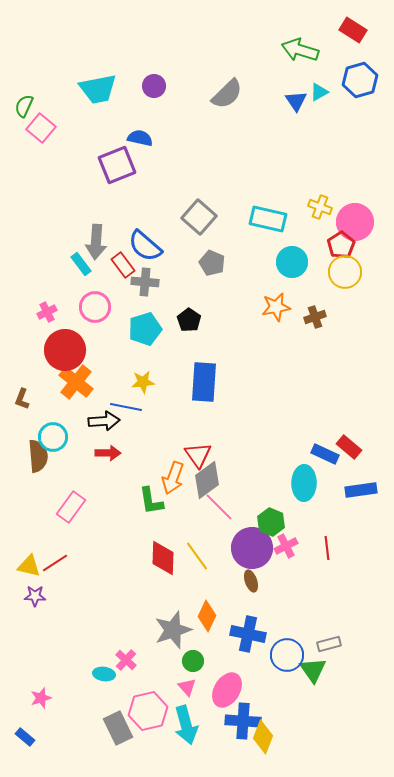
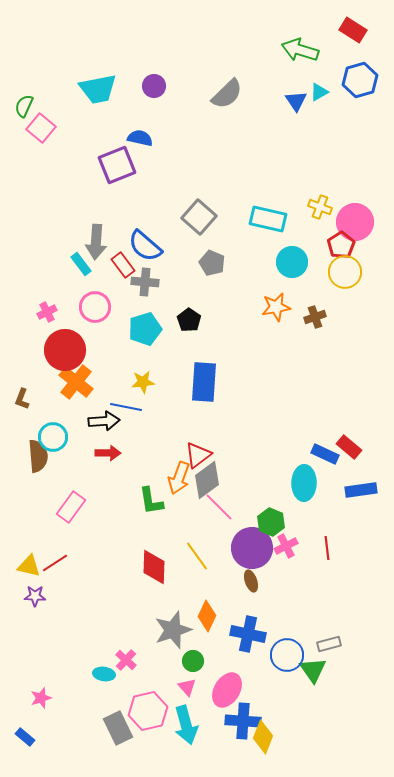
red triangle at (198, 455): rotated 28 degrees clockwise
orange arrow at (173, 478): moved 6 px right
red diamond at (163, 558): moved 9 px left, 9 px down
